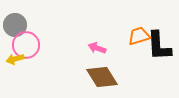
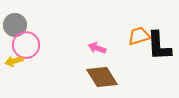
yellow arrow: moved 1 px left, 2 px down
